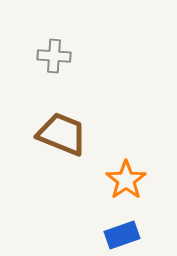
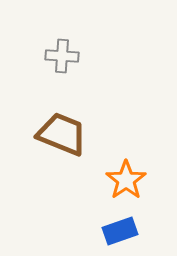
gray cross: moved 8 px right
blue rectangle: moved 2 px left, 4 px up
